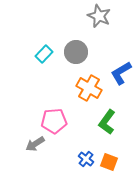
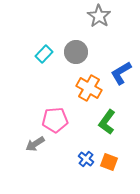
gray star: rotated 10 degrees clockwise
pink pentagon: moved 1 px right, 1 px up
